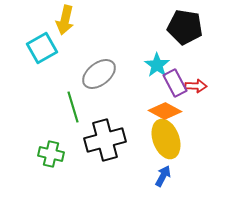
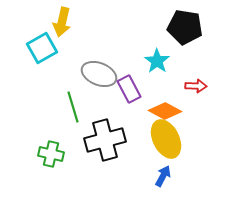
yellow arrow: moved 3 px left, 2 px down
cyan star: moved 4 px up
gray ellipse: rotated 60 degrees clockwise
purple rectangle: moved 46 px left, 6 px down
yellow ellipse: rotated 6 degrees counterclockwise
